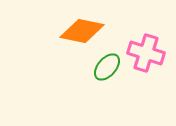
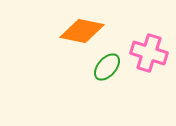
pink cross: moved 3 px right
